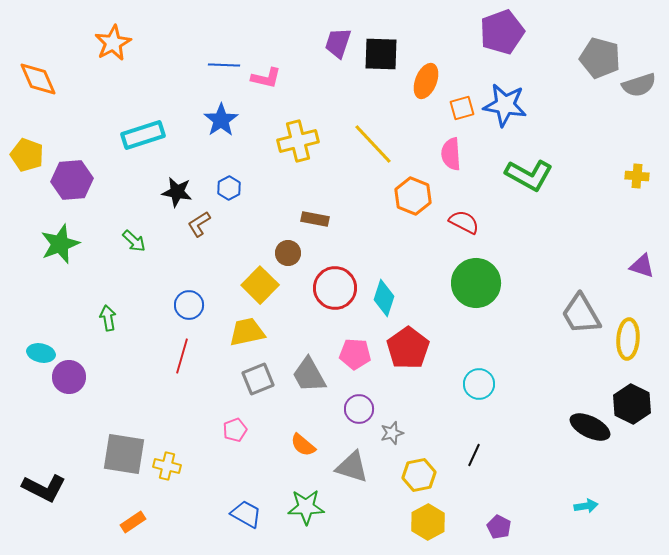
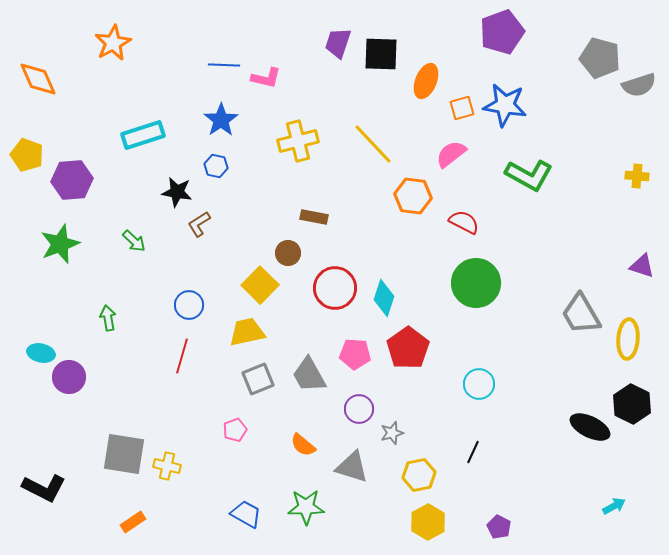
pink semicircle at (451, 154): rotated 56 degrees clockwise
blue hexagon at (229, 188): moved 13 px left, 22 px up; rotated 20 degrees counterclockwise
orange hexagon at (413, 196): rotated 15 degrees counterclockwise
brown rectangle at (315, 219): moved 1 px left, 2 px up
black line at (474, 455): moved 1 px left, 3 px up
cyan arrow at (586, 506): moved 28 px right; rotated 20 degrees counterclockwise
